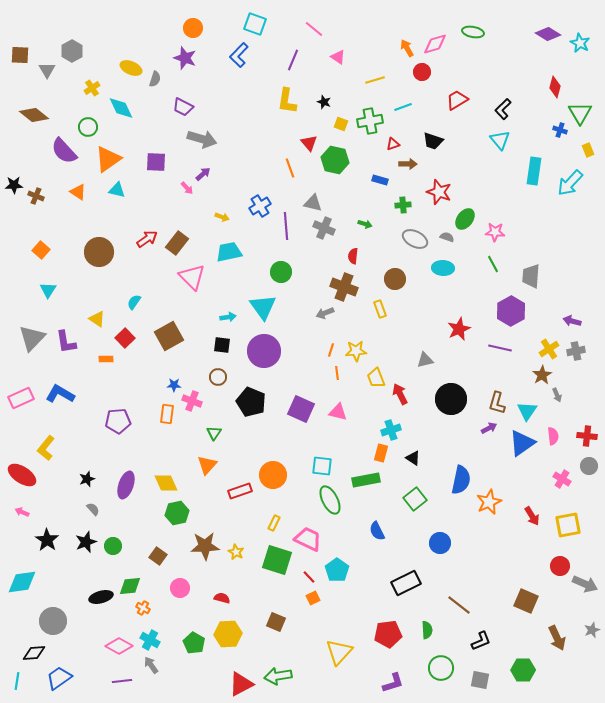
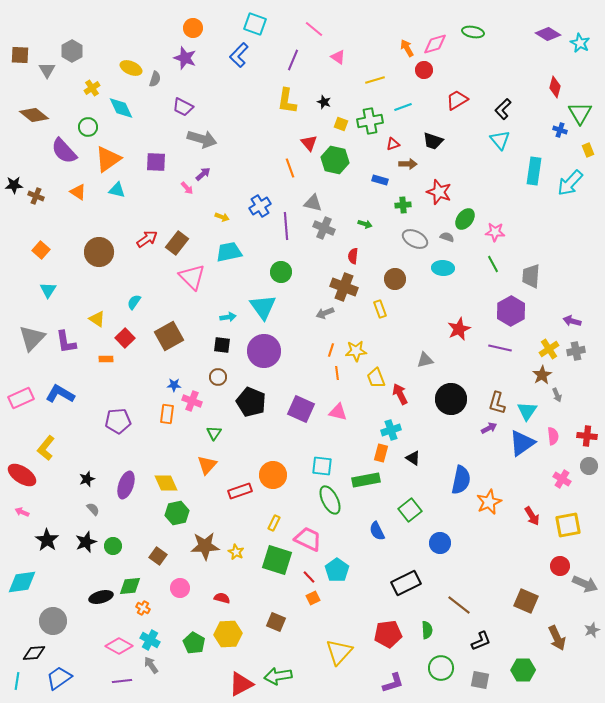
red circle at (422, 72): moved 2 px right, 2 px up
green square at (415, 499): moved 5 px left, 11 px down
